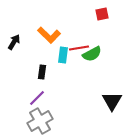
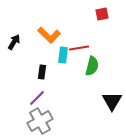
green semicircle: moved 12 px down; rotated 48 degrees counterclockwise
